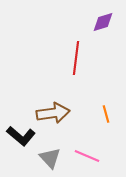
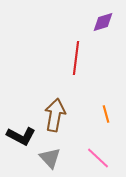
brown arrow: moved 2 px right, 2 px down; rotated 72 degrees counterclockwise
black L-shape: rotated 12 degrees counterclockwise
pink line: moved 11 px right, 2 px down; rotated 20 degrees clockwise
